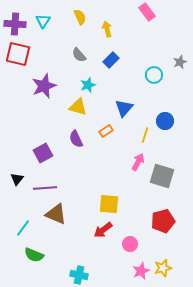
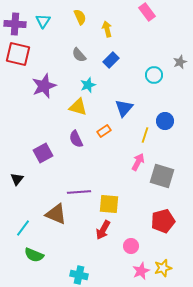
orange rectangle: moved 2 px left
purple line: moved 34 px right, 4 px down
red arrow: rotated 24 degrees counterclockwise
pink circle: moved 1 px right, 2 px down
